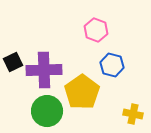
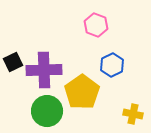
pink hexagon: moved 5 px up
blue hexagon: rotated 20 degrees clockwise
